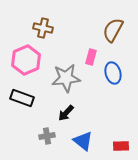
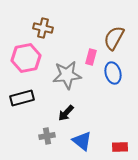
brown semicircle: moved 1 px right, 8 px down
pink hexagon: moved 2 px up; rotated 12 degrees clockwise
gray star: moved 1 px right, 3 px up
black rectangle: rotated 35 degrees counterclockwise
blue triangle: moved 1 px left
red rectangle: moved 1 px left, 1 px down
